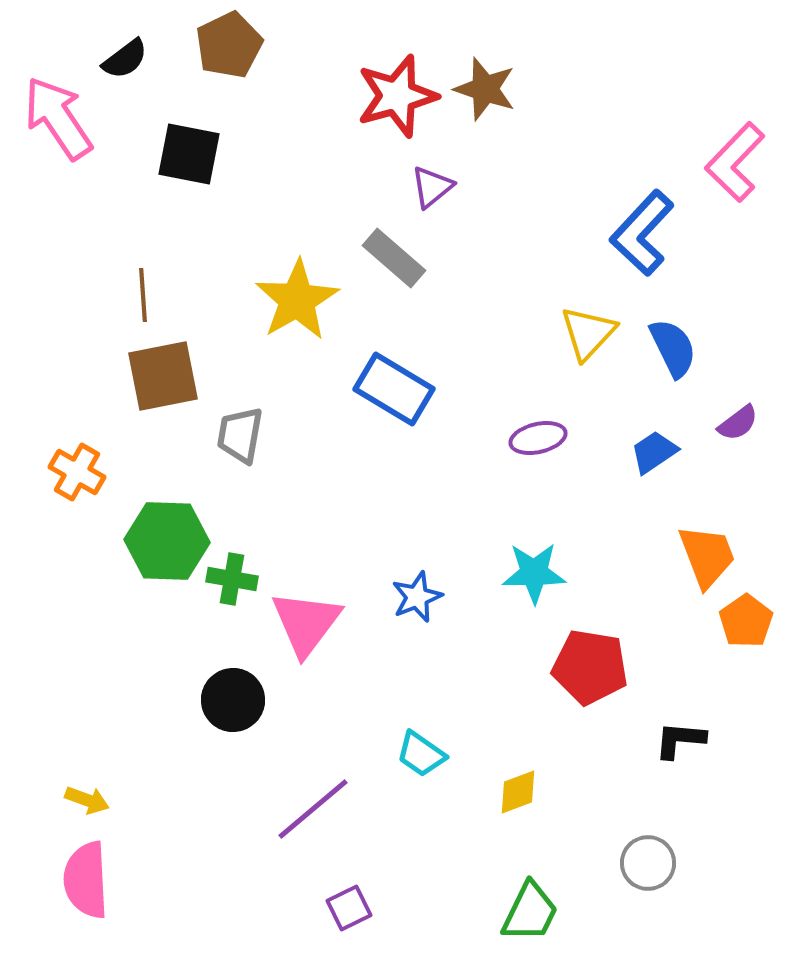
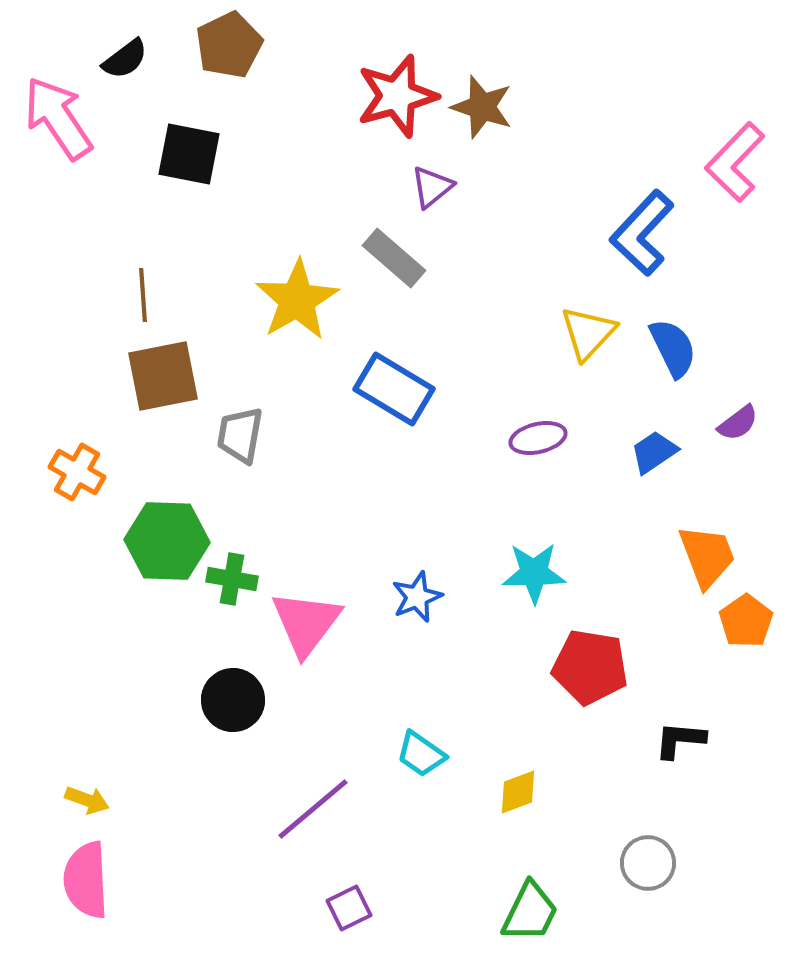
brown star: moved 3 px left, 18 px down
